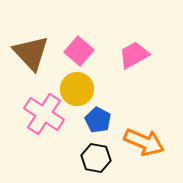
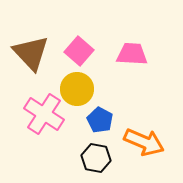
pink trapezoid: moved 2 px left, 1 px up; rotated 32 degrees clockwise
blue pentagon: moved 2 px right
